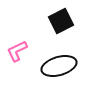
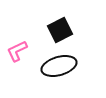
black square: moved 1 px left, 9 px down
